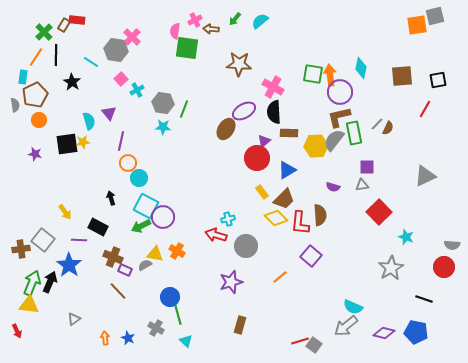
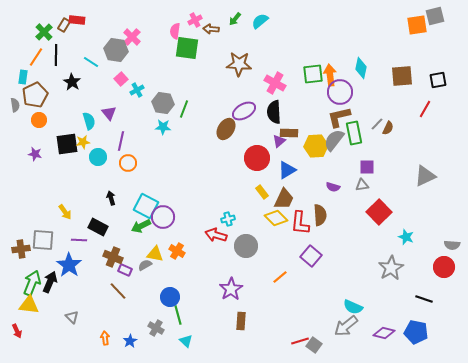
green square at (313, 74): rotated 15 degrees counterclockwise
pink cross at (273, 87): moved 2 px right, 4 px up
purple triangle at (264, 141): moved 15 px right
cyan circle at (139, 178): moved 41 px left, 21 px up
brown trapezoid at (284, 199): rotated 20 degrees counterclockwise
gray square at (43, 240): rotated 35 degrees counterclockwise
purple star at (231, 282): moved 7 px down; rotated 15 degrees counterclockwise
gray triangle at (74, 319): moved 2 px left, 2 px up; rotated 40 degrees counterclockwise
brown rectangle at (240, 325): moved 1 px right, 4 px up; rotated 12 degrees counterclockwise
blue star at (128, 338): moved 2 px right, 3 px down; rotated 16 degrees clockwise
